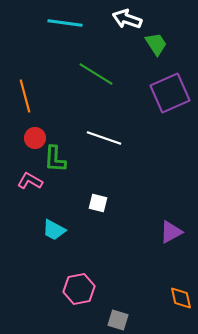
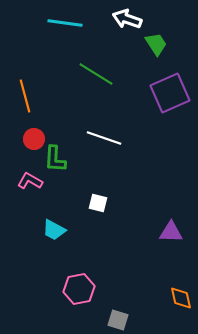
red circle: moved 1 px left, 1 px down
purple triangle: rotated 30 degrees clockwise
